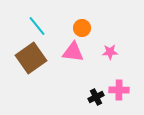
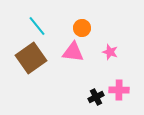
pink star: rotated 21 degrees clockwise
